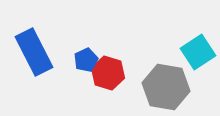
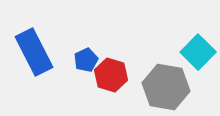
cyan square: rotated 12 degrees counterclockwise
red hexagon: moved 3 px right, 2 px down
